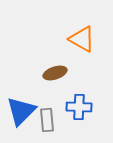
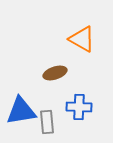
blue triangle: rotated 36 degrees clockwise
gray rectangle: moved 2 px down
